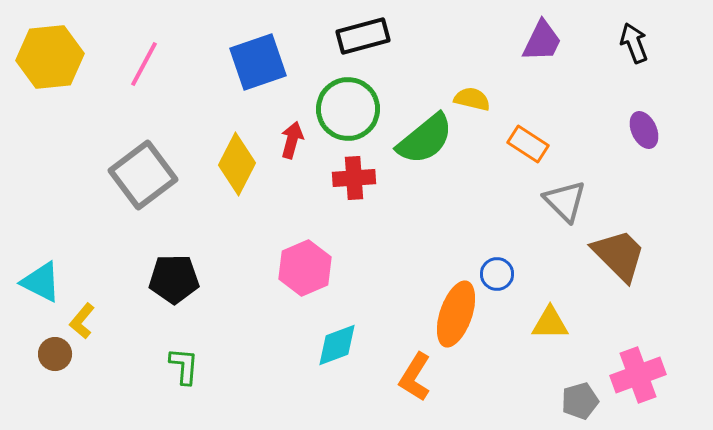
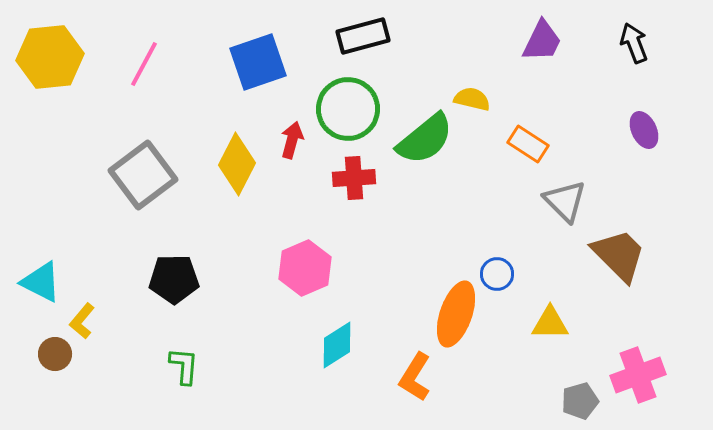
cyan diamond: rotated 12 degrees counterclockwise
